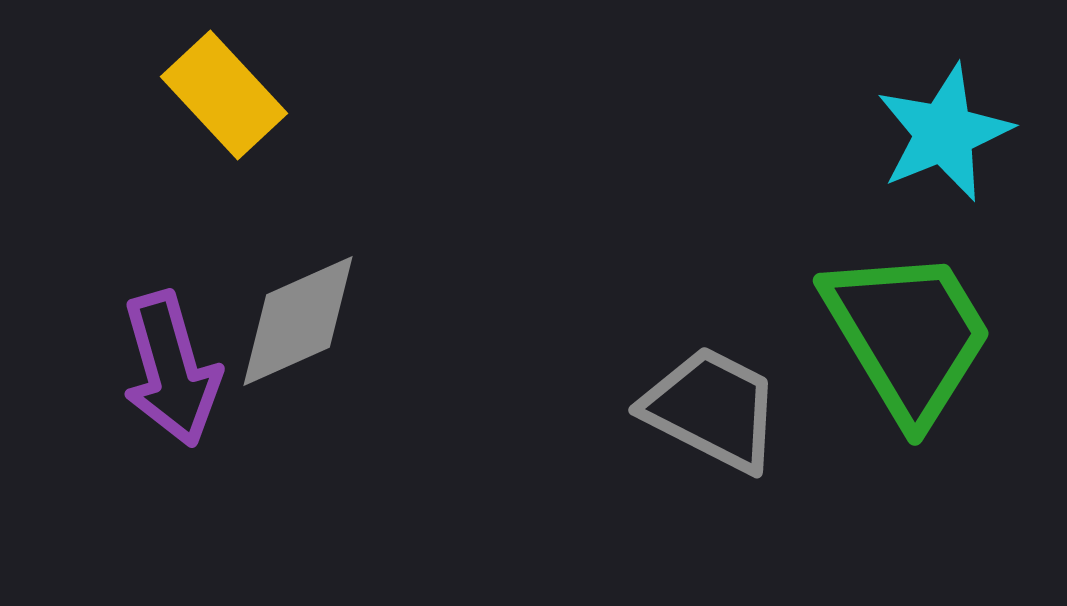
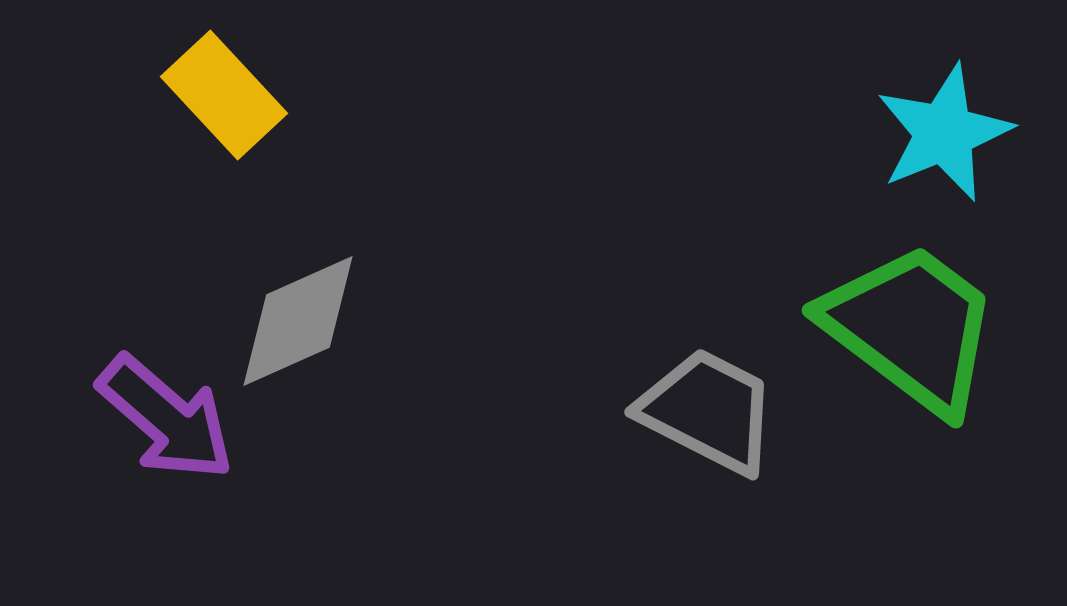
green trapezoid: moved 3 px right, 7 px up; rotated 22 degrees counterclockwise
purple arrow: moved 5 px left, 49 px down; rotated 33 degrees counterclockwise
gray trapezoid: moved 4 px left, 2 px down
